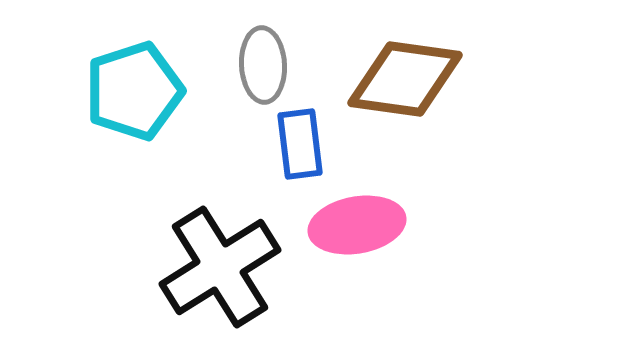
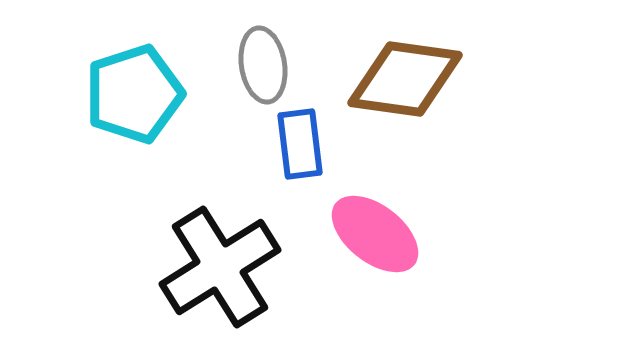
gray ellipse: rotated 6 degrees counterclockwise
cyan pentagon: moved 3 px down
pink ellipse: moved 18 px right, 9 px down; rotated 48 degrees clockwise
